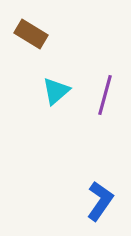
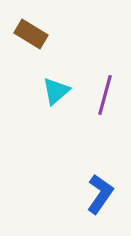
blue L-shape: moved 7 px up
